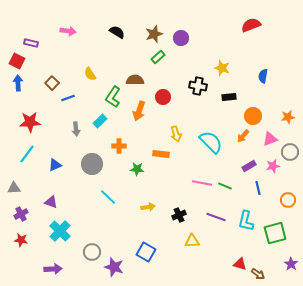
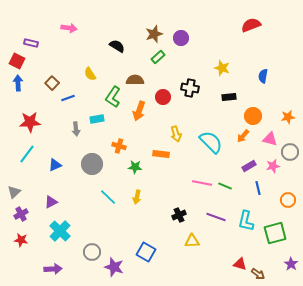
pink arrow at (68, 31): moved 1 px right, 3 px up
black semicircle at (117, 32): moved 14 px down
black cross at (198, 86): moved 8 px left, 2 px down
cyan rectangle at (100, 121): moved 3 px left, 2 px up; rotated 32 degrees clockwise
pink triangle at (270, 139): rotated 35 degrees clockwise
orange cross at (119, 146): rotated 16 degrees clockwise
green star at (137, 169): moved 2 px left, 2 px up
gray triangle at (14, 188): moved 4 px down; rotated 40 degrees counterclockwise
purple triangle at (51, 202): rotated 48 degrees counterclockwise
yellow arrow at (148, 207): moved 11 px left, 10 px up; rotated 112 degrees clockwise
